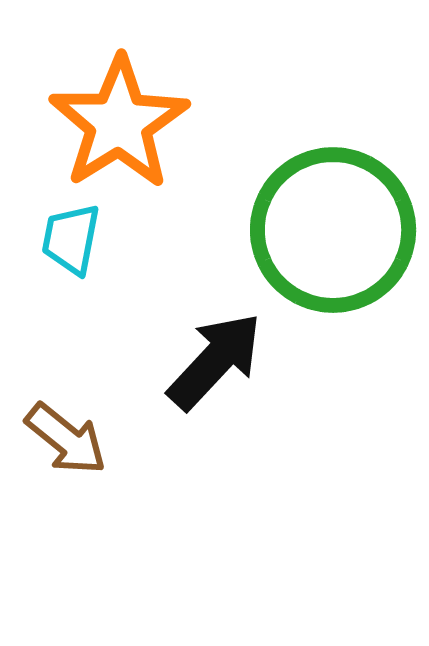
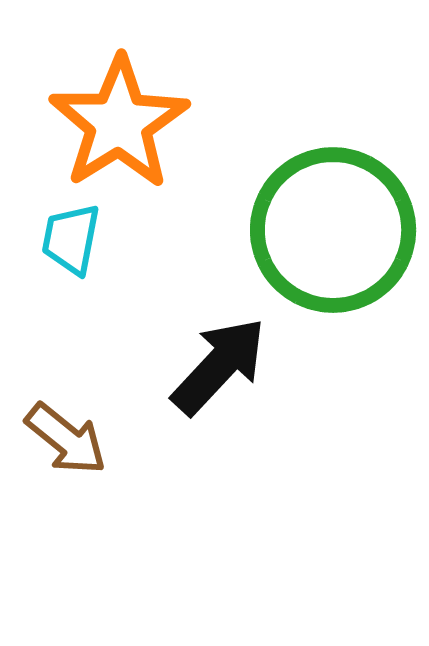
black arrow: moved 4 px right, 5 px down
